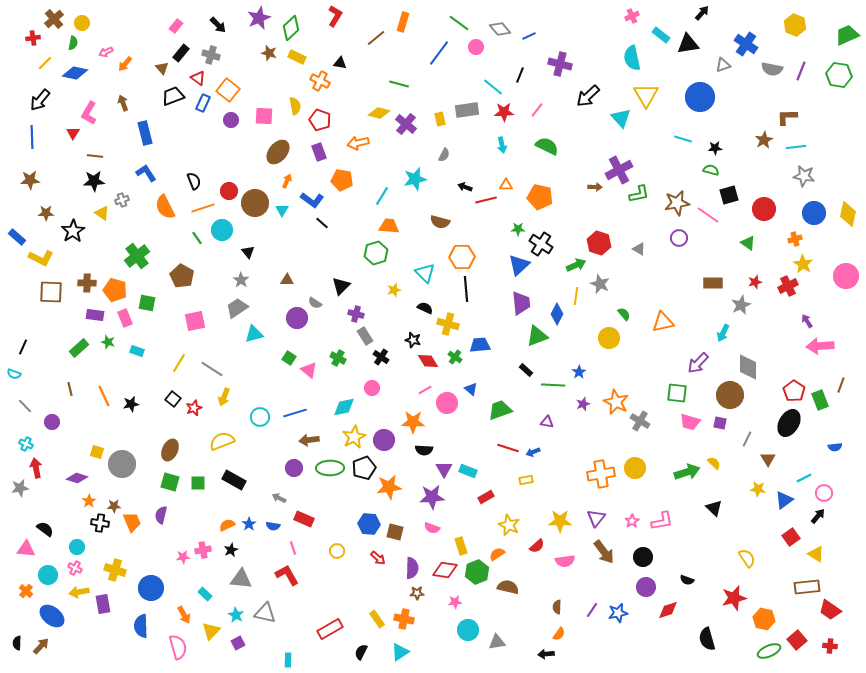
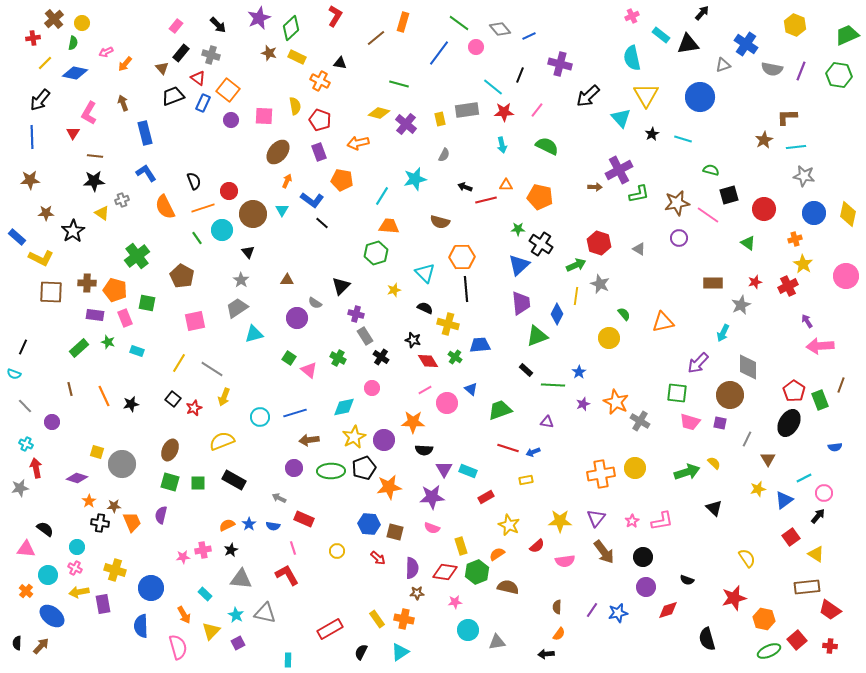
black star at (715, 148): moved 63 px left, 14 px up; rotated 24 degrees counterclockwise
brown circle at (255, 203): moved 2 px left, 11 px down
green ellipse at (330, 468): moved 1 px right, 3 px down
yellow star at (758, 489): rotated 21 degrees counterclockwise
red diamond at (445, 570): moved 2 px down
